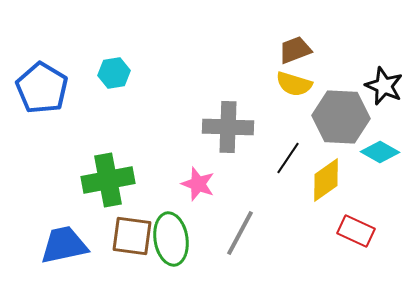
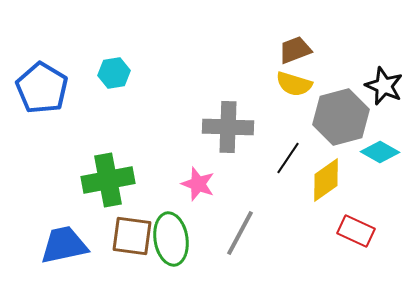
gray hexagon: rotated 18 degrees counterclockwise
